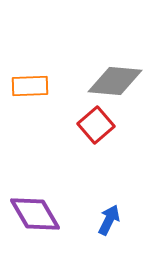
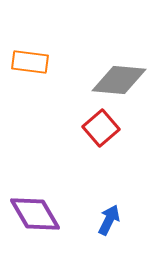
gray diamond: moved 4 px right, 1 px up
orange rectangle: moved 24 px up; rotated 9 degrees clockwise
red square: moved 5 px right, 3 px down
